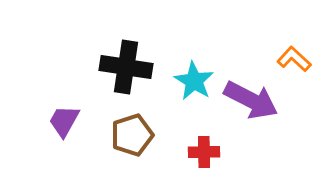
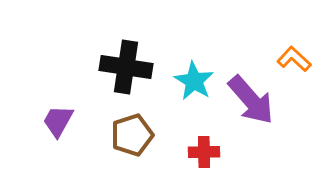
purple arrow: rotated 22 degrees clockwise
purple trapezoid: moved 6 px left
